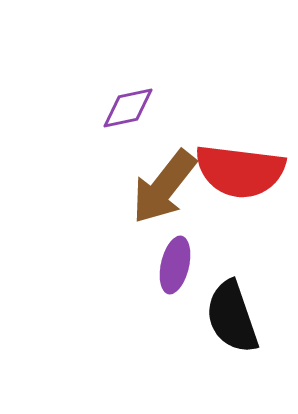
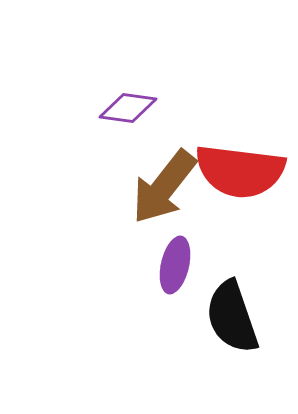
purple diamond: rotated 20 degrees clockwise
